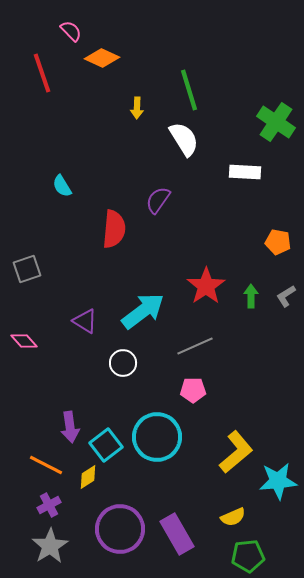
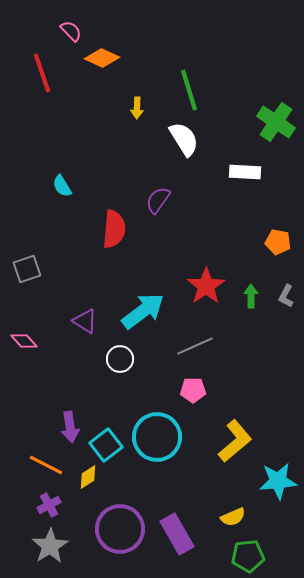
gray L-shape: rotated 30 degrees counterclockwise
white circle: moved 3 px left, 4 px up
yellow L-shape: moved 1 px left, 11 px up
